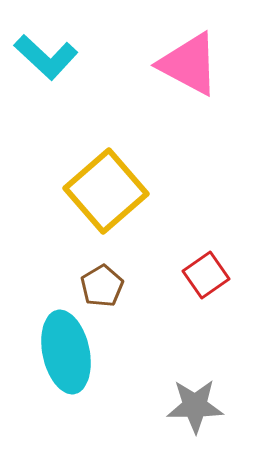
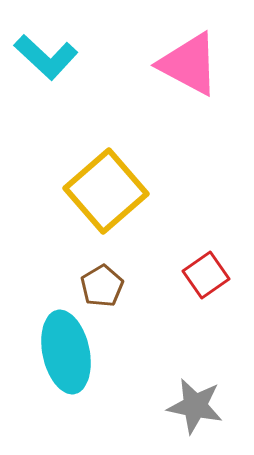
gray star: rotated 12 degrees clockwise
